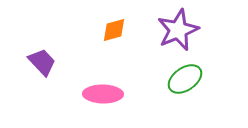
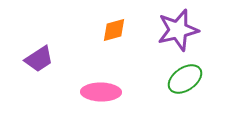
purple star: rotated 9 degrees clockwise
purple trapezoid: moved 3 px left, 3 px up; rotated 100 degrees clockwise
pink ellipse: moved 2 px left, 2 px up
